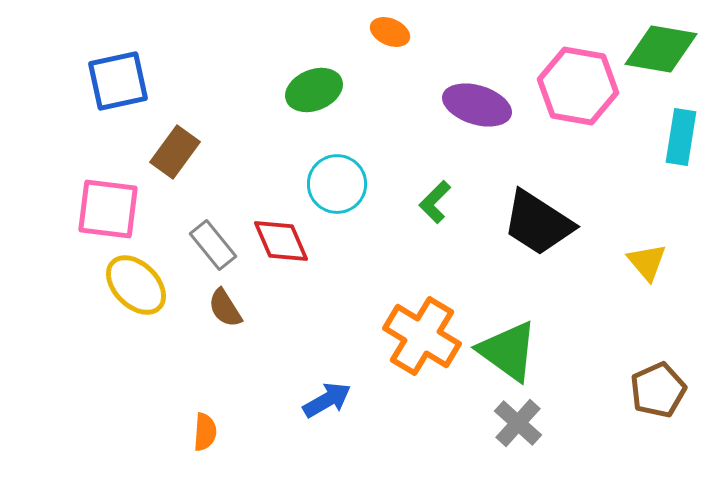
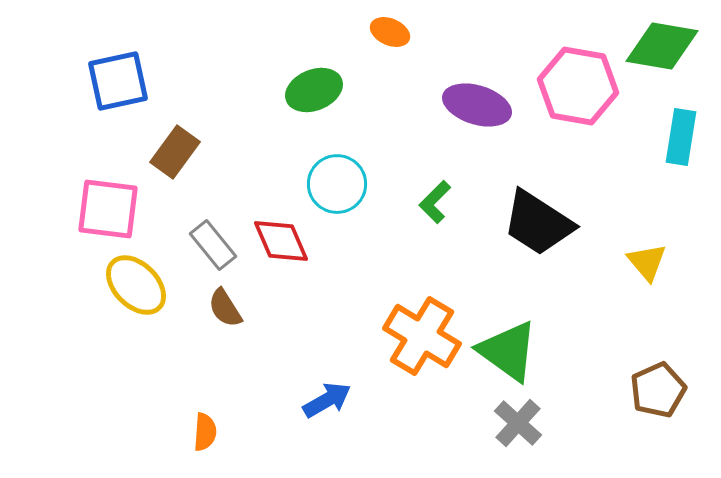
green diamond: moved 1 px right, 3 px up
